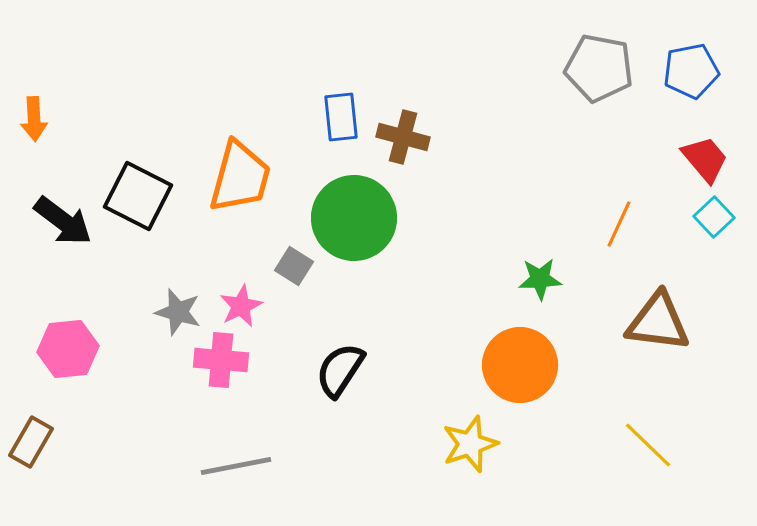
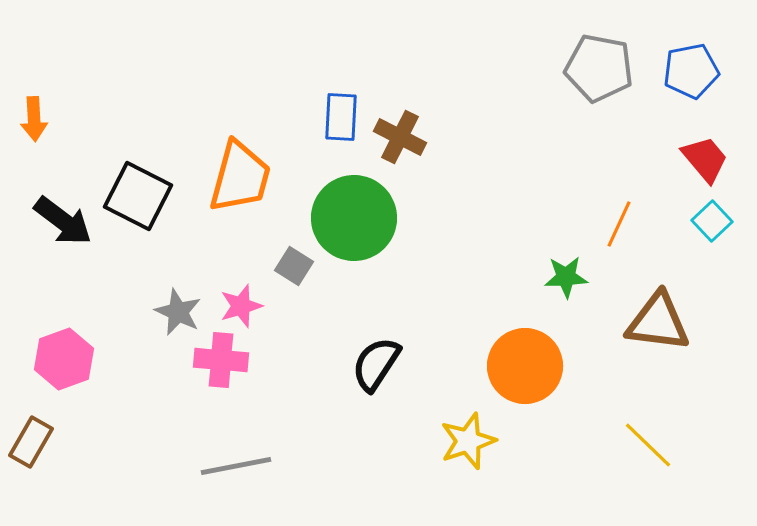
blue rectangle: rotated 9 degrees clockwise
brown cross: moved 3 px left; rotated 12 degrees clockwise
cyan square: moved 2 px left, 4 px down
green star: moved 26 px right, 2 px up
pink star: rotated 9 degrees clockwise
gray star: rotated 9 degrees clockwise
pink hexagon: moved 4 px left, 10 px down; rotated 14 degrees counterclockwise
orange circle: moved 5 px right, 1 px down
black semicircle: moved 36 px right, 6 px up
yellow star: moved 2 px left, 3 px up
